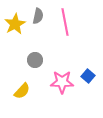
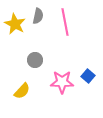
yellow star: rotated 15 degrees counterclockwise
